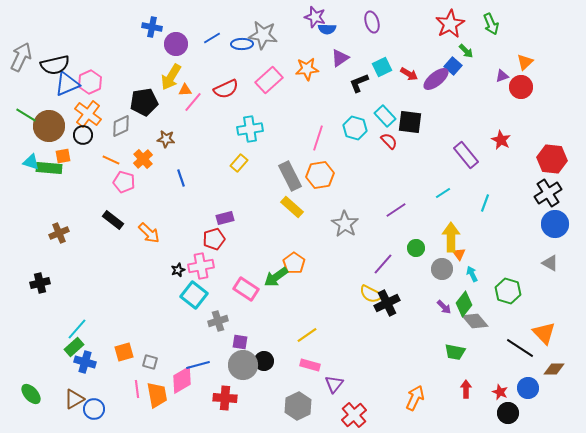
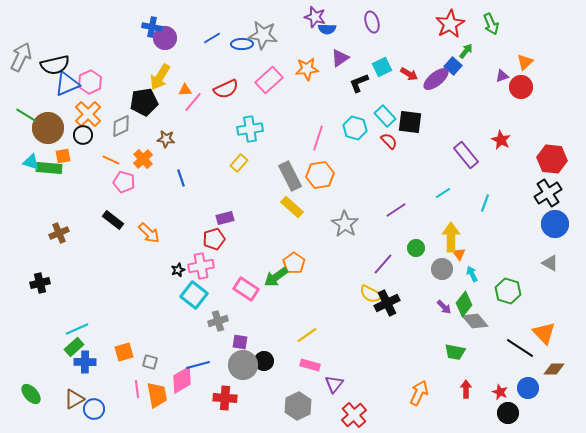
purple circle at (176, 44): moved 11 px left, 6 px up
green arrow at (466, 51): rotated 98 degrees counterclockwise
yellow arrow at (171, 77): moved 11 px left
orange cross at (88, 114): rotated 8 degrees clockwise
brown circle at (49, 126): moved 1 px left, 2 px down
cyan line at (77, 329): rotated 25 degrees clockwise
blue cross at (85, 362): rotated 15 degrees counterclockwise
orange arrow at (415, 398): moved 4 px right, 5 px up
